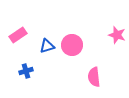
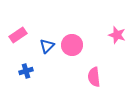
blue triangle: rotated 28 degrees counterclockwise
